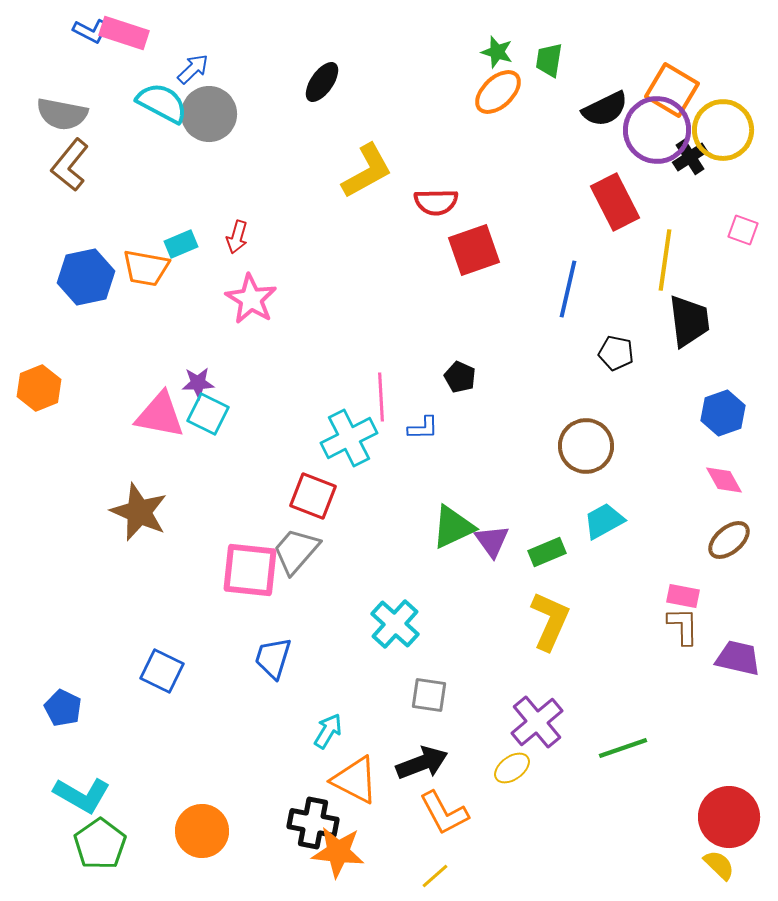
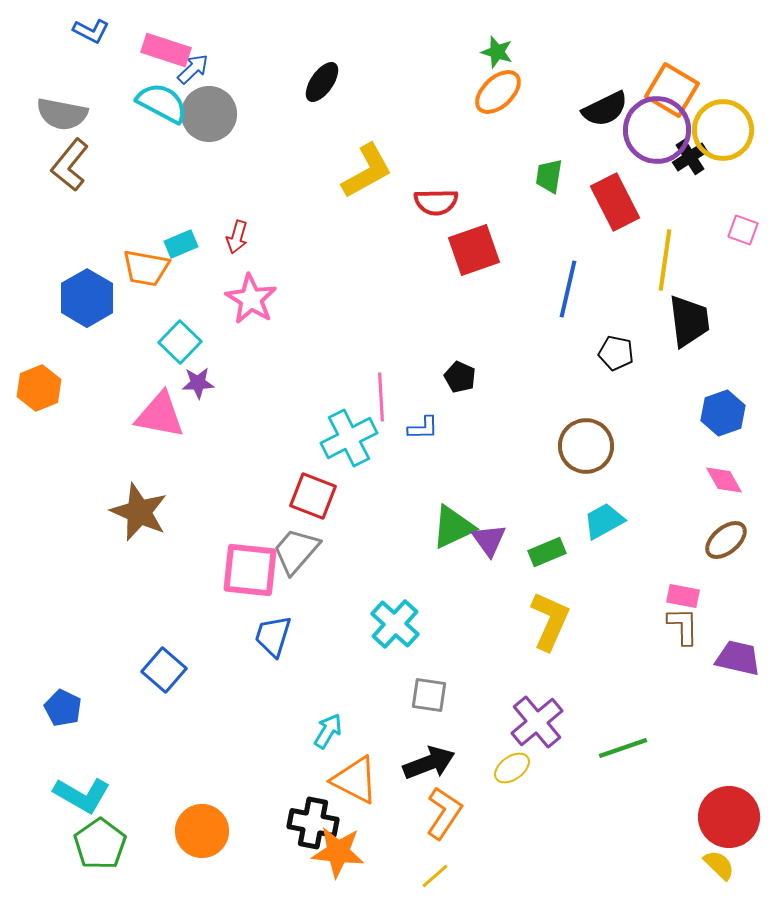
pink rectangle at (124, 33): moved 42 px right, 17 px down
green trapezoid at (549, 60): moved 116 px down
blue hexagon at (86, 277): moved 1 px right, 21 px down; rotated 18 degrees counterclockwise
cyan square at (208, 414): moved 28 px left, 72 px up; rotated 18 degrees clockwise
brown ellipse at (729, 540): moved 3 px left
purple triangle at (492, 541): moved 3 px left, 1 px up
blue trapezoid at (273, 658): moved 22 px up
blue square at (162, 671): moved 2 px right, 1 px up; rotated 15 degrees clockwise
black arrow at (422, 763): moved 7 px right
orange L-shape at (444, 813): rotated 118 degrees counterclockwise
